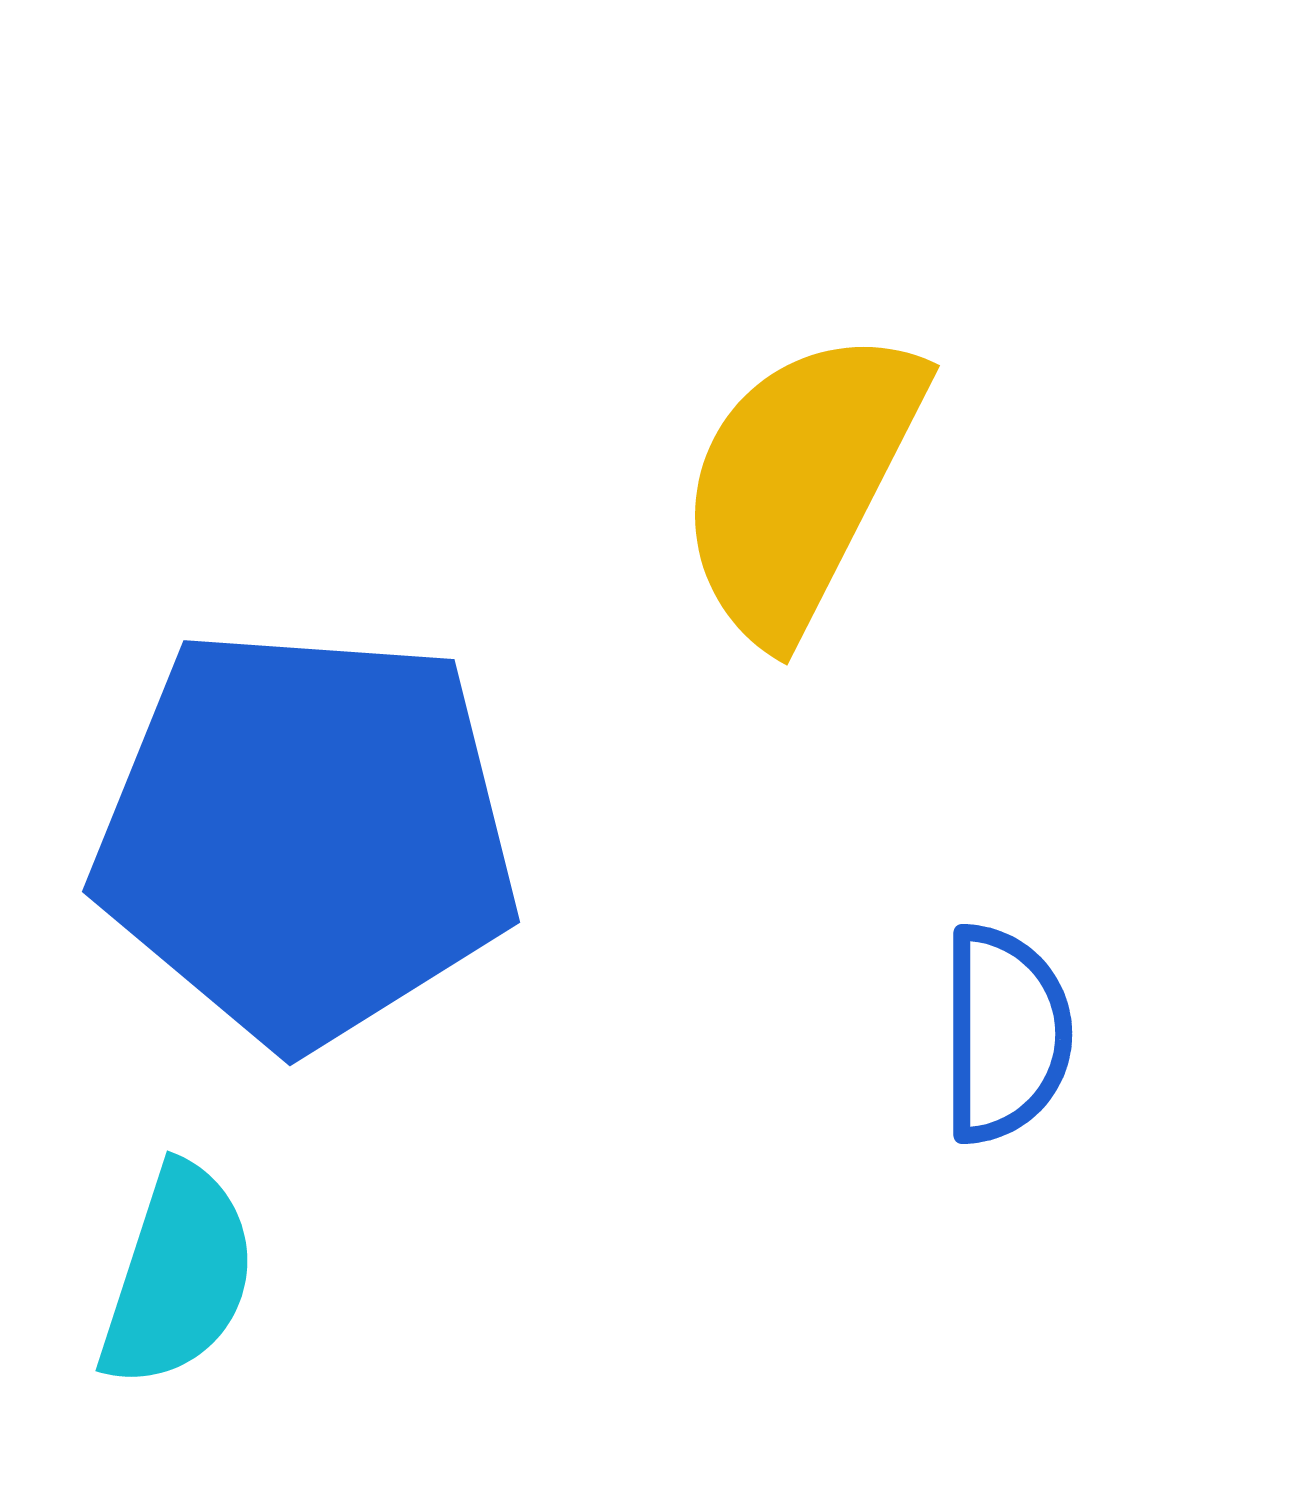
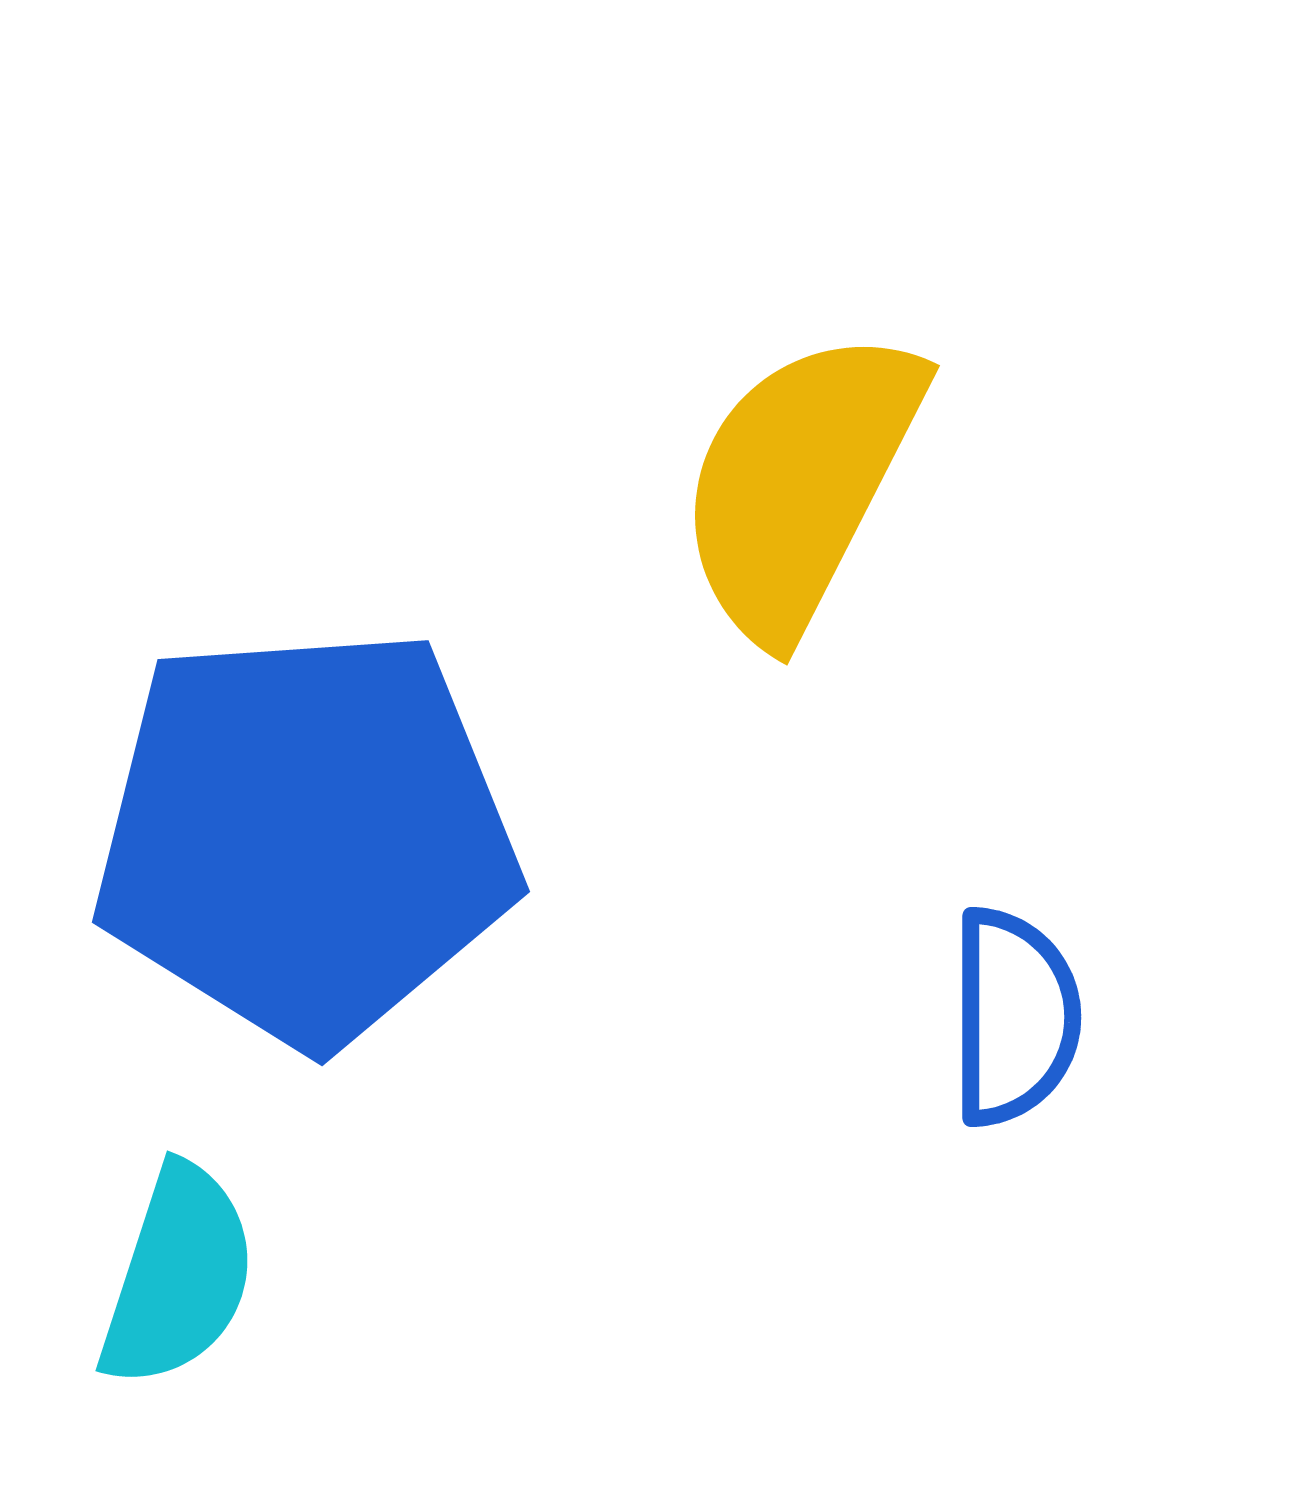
blue pentagon: rotated 8 degrees counterclockwise
blue semicircle: moved 9 px right, 17 px up
